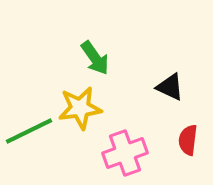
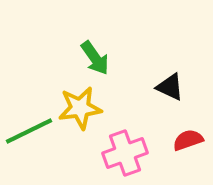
red semicircle: rotated 64 degrees clockwise
